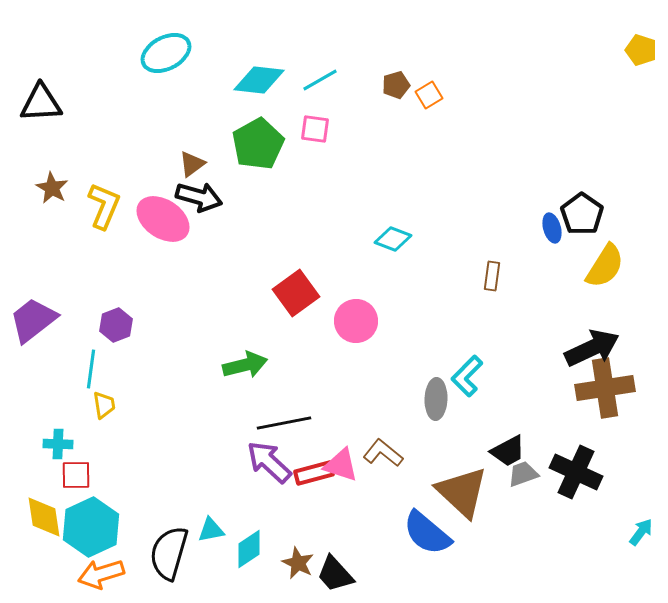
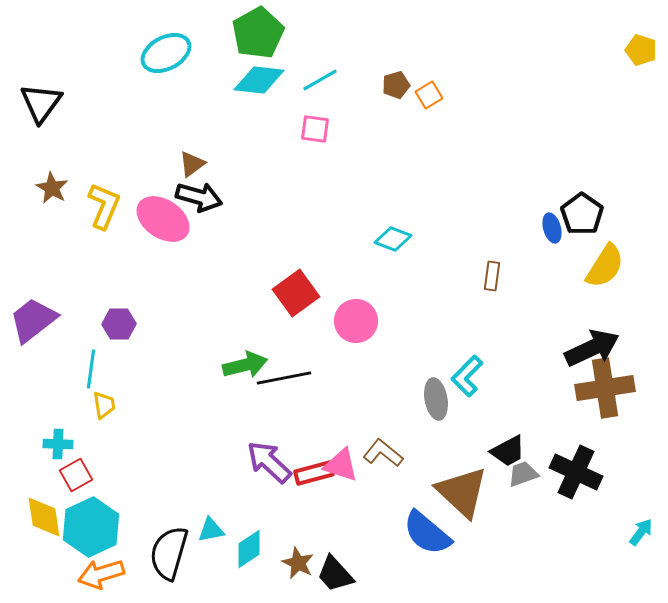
black triangle at (41, 103): rotated 51 degrees counterclockwise
green pentagon at (258, 144): moved 111 px up
purple hexagon at (116, 325): moved 3 px right, 1 px up; rotated 20 degrees clockwise
gray ellipse at (436, 399): rotated 12 degrees counterclockwise
black line at (284, 423): moved 45 px up
red square at (76, 475): rotated 28 degrees counterclockwise
